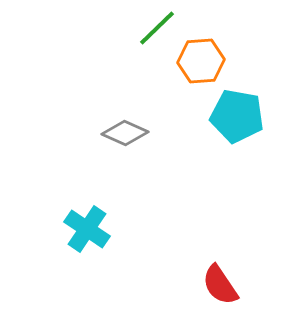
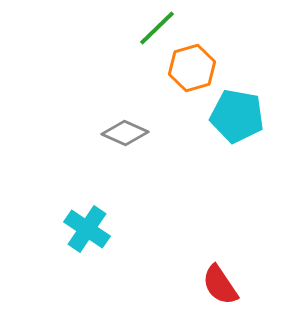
orange hexagon: moved 9 px left, 7 px down; rotated 12 degrees counterclockwise
